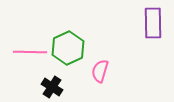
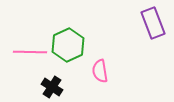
purple rectangle: rotated 20 degrees counterclockwise
green hexagon: moved 3 px up
pink semicircle: rotated 25 degrees counterclockwise
